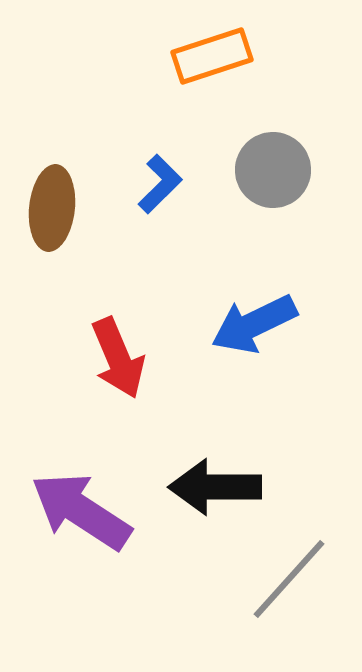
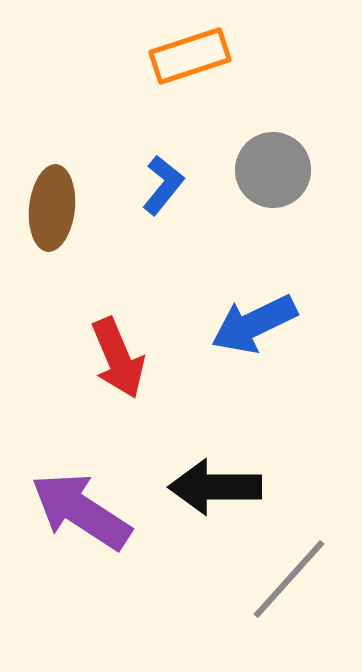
orange rectangle: moved 22 px left
blue L-shape: moved 3 px right, 1 px down; rotated 6 degrees counterclockwise
